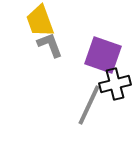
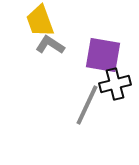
gray L-shape: rotated 36 degrees counterclockwise
purple square: rotated 9 degrees counterclockwise
gray line: moved 2 px left
